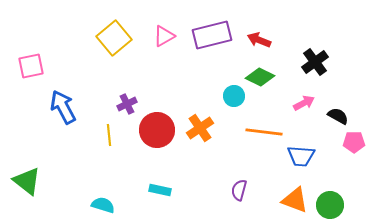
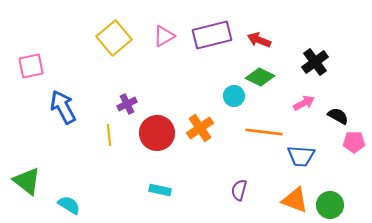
red circle: moved 3 px down
cyan semicircle: moved 34 px left; rotated 15 degrees clockwise
